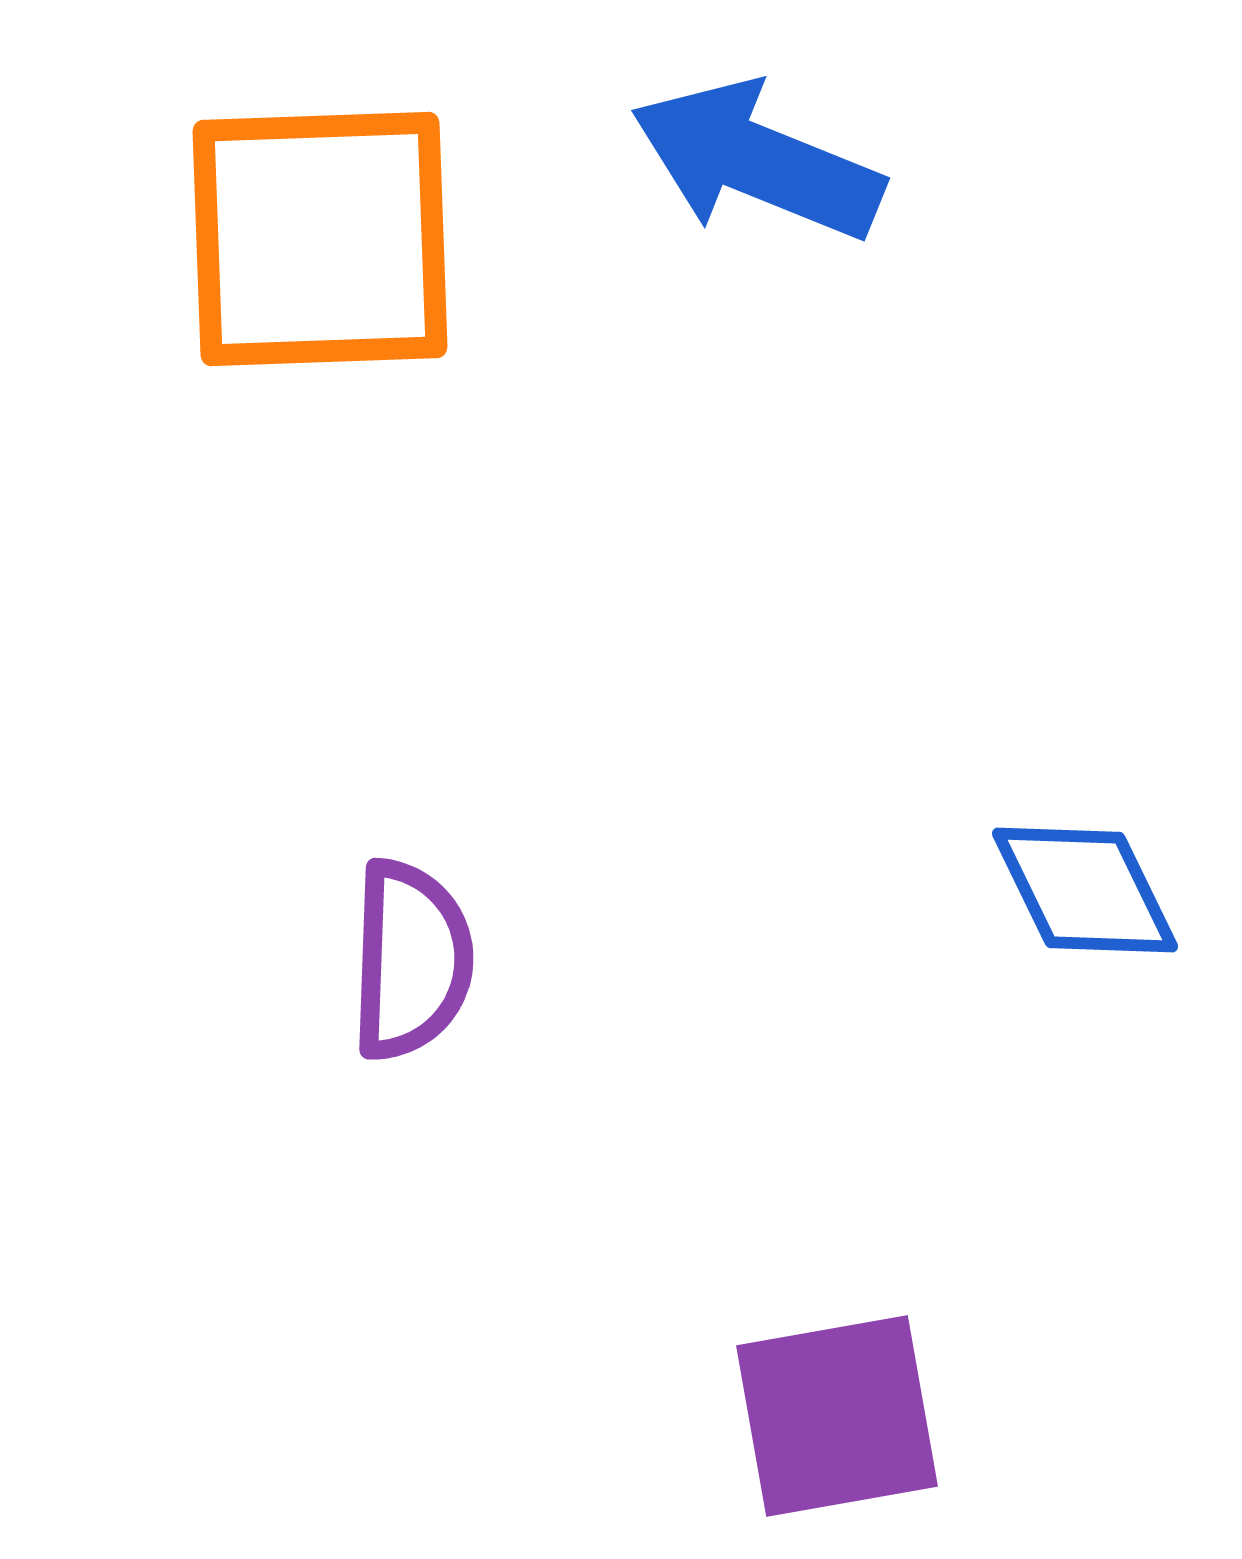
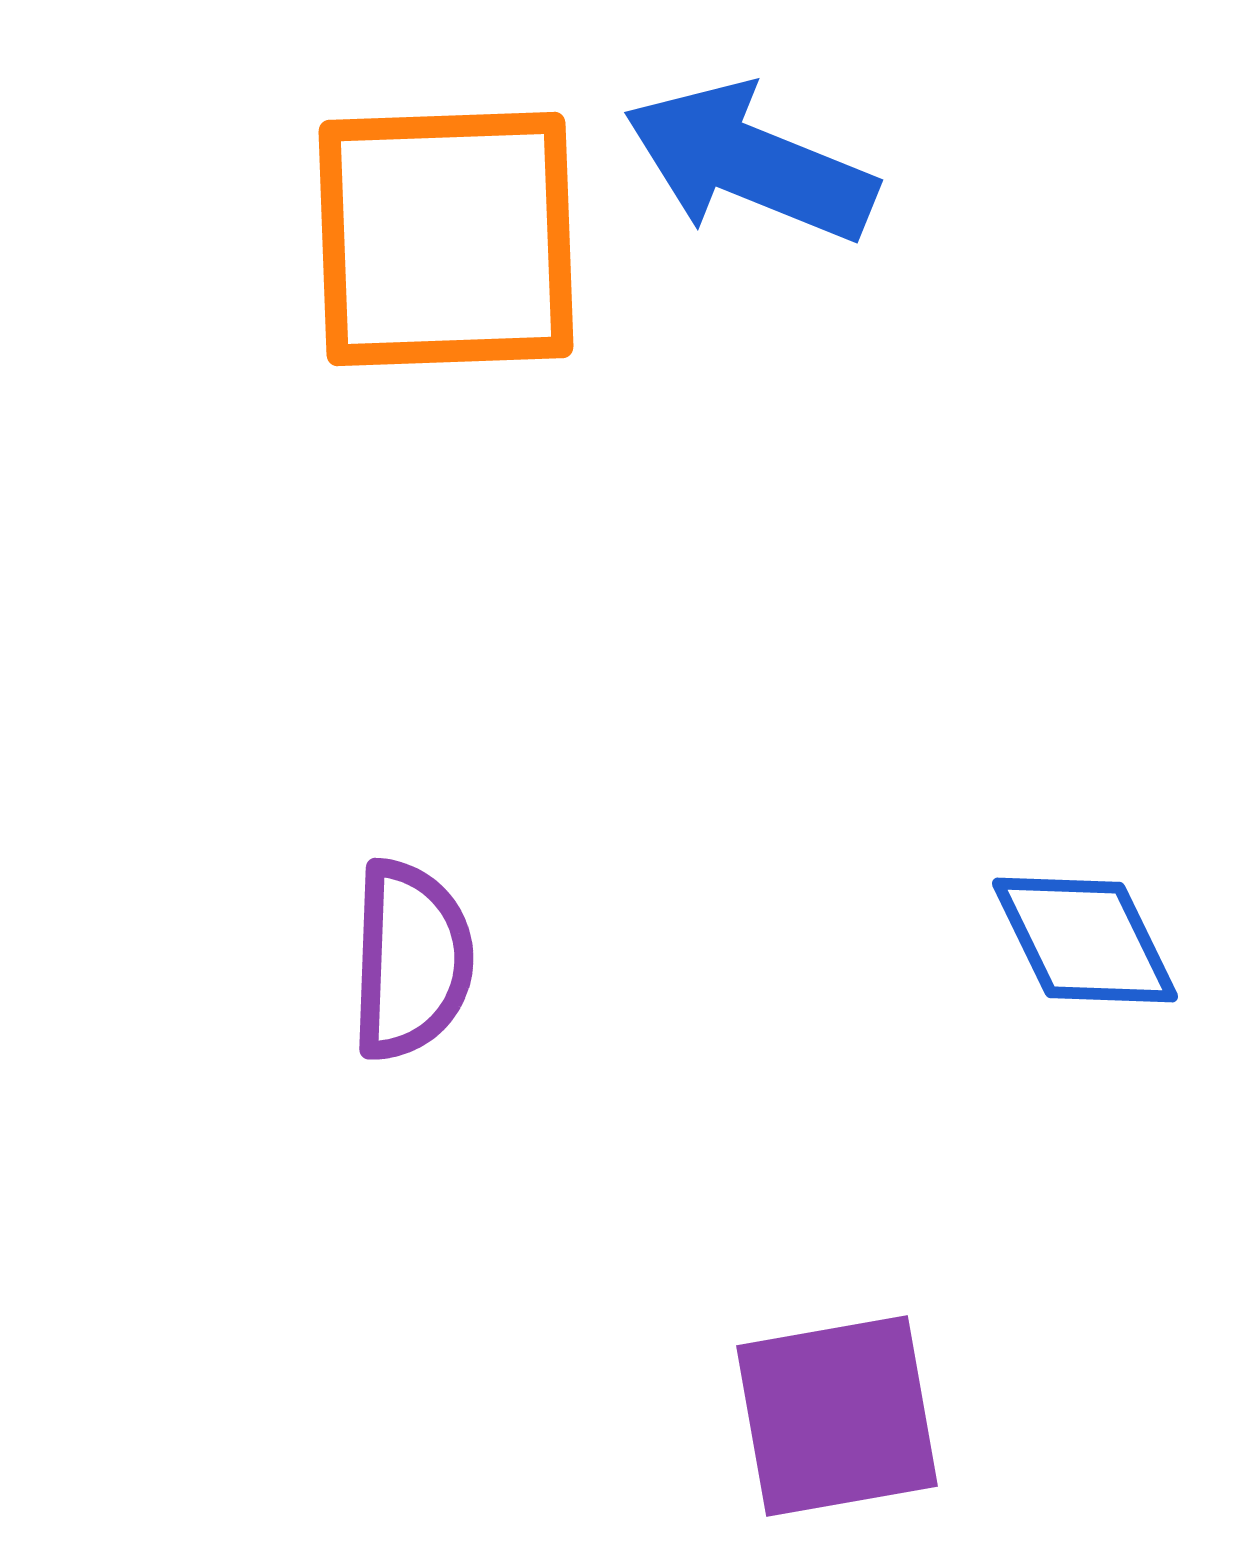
blue arrow: moved 7 px left, 2 px down
orange square: moved 126 px right
blue diamond: moved 50 px down
